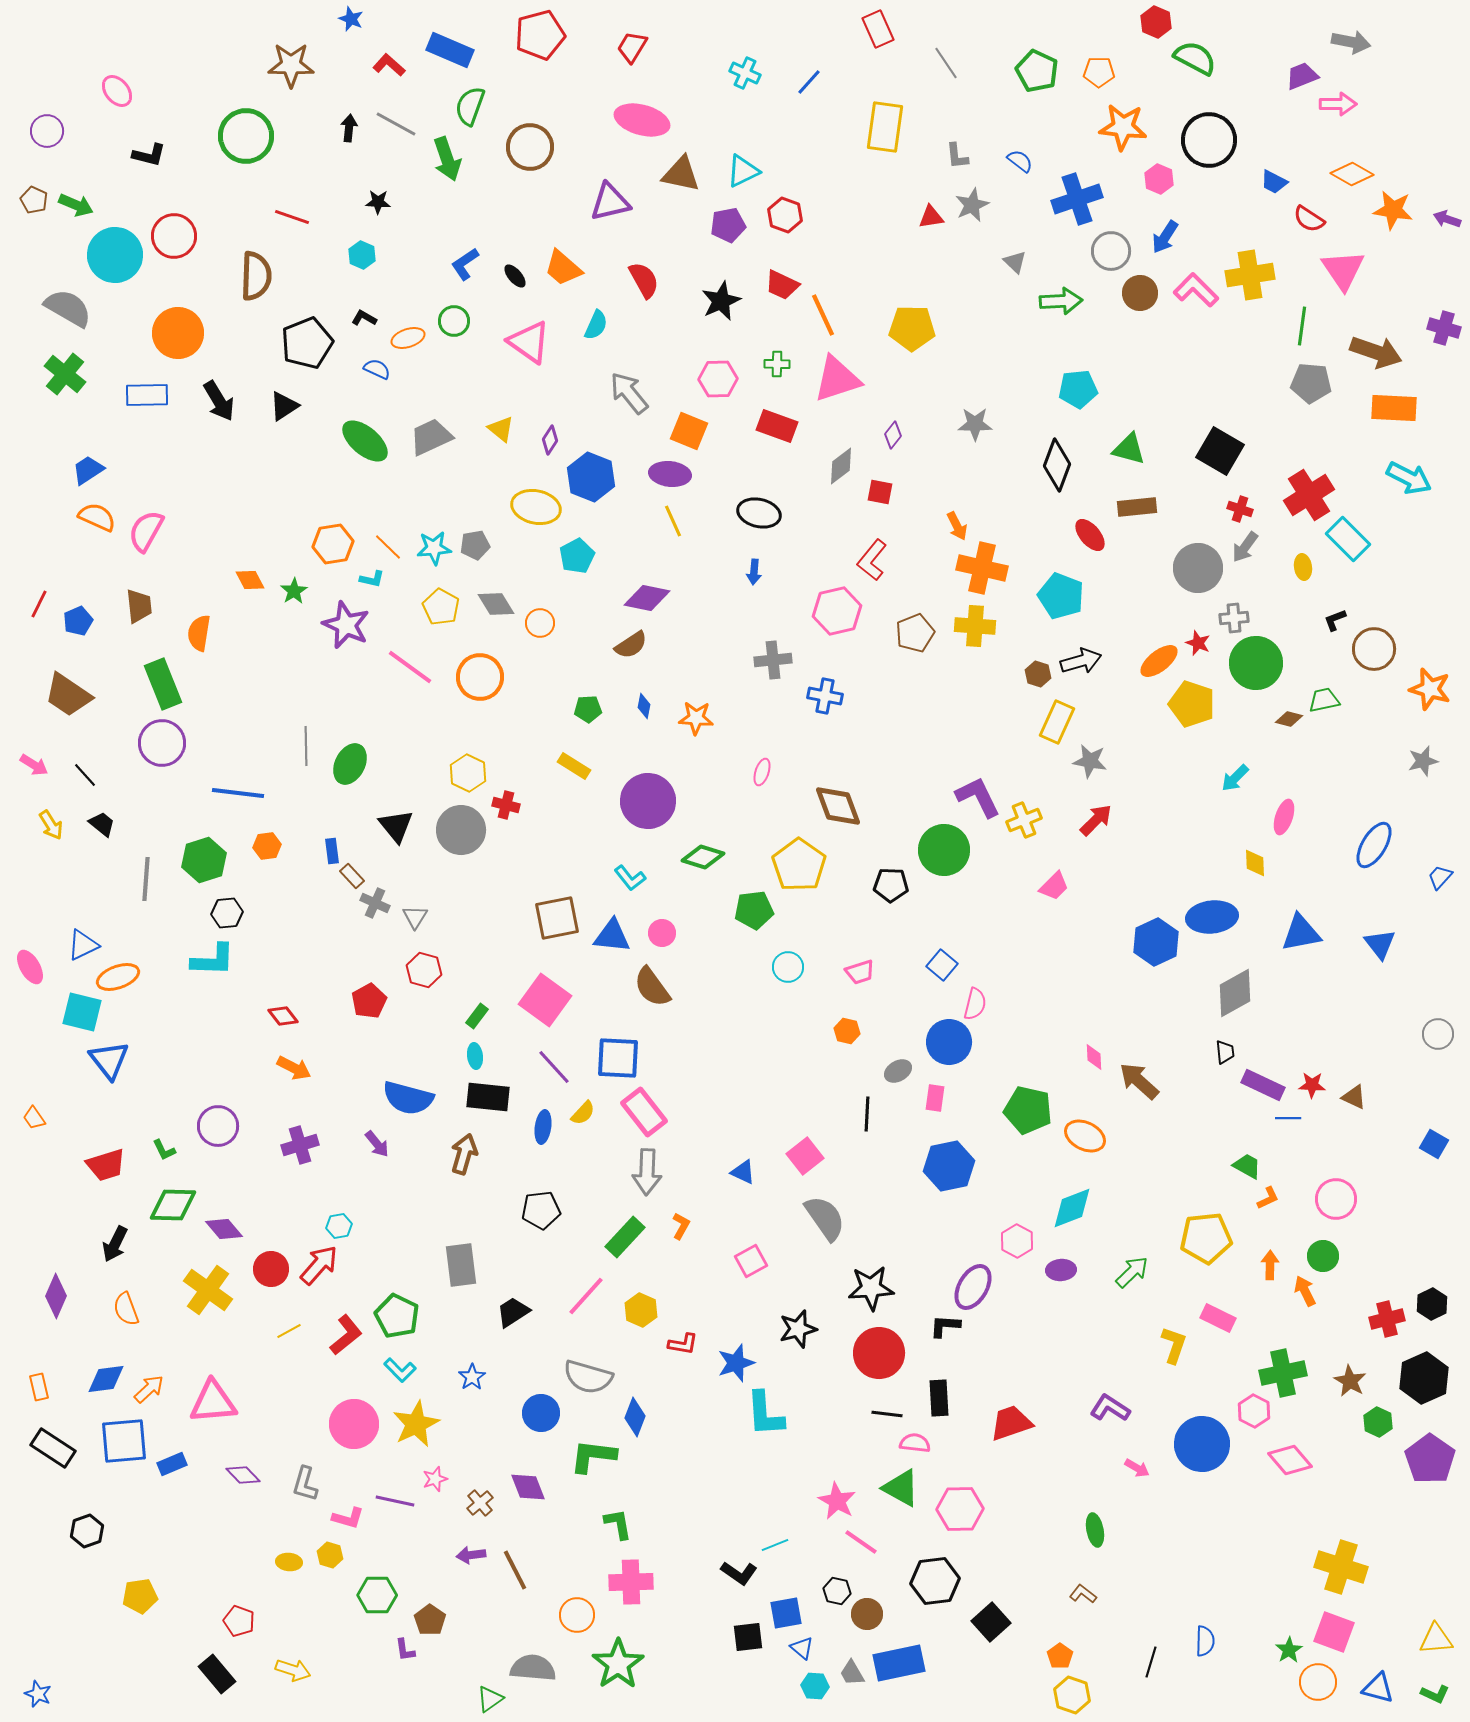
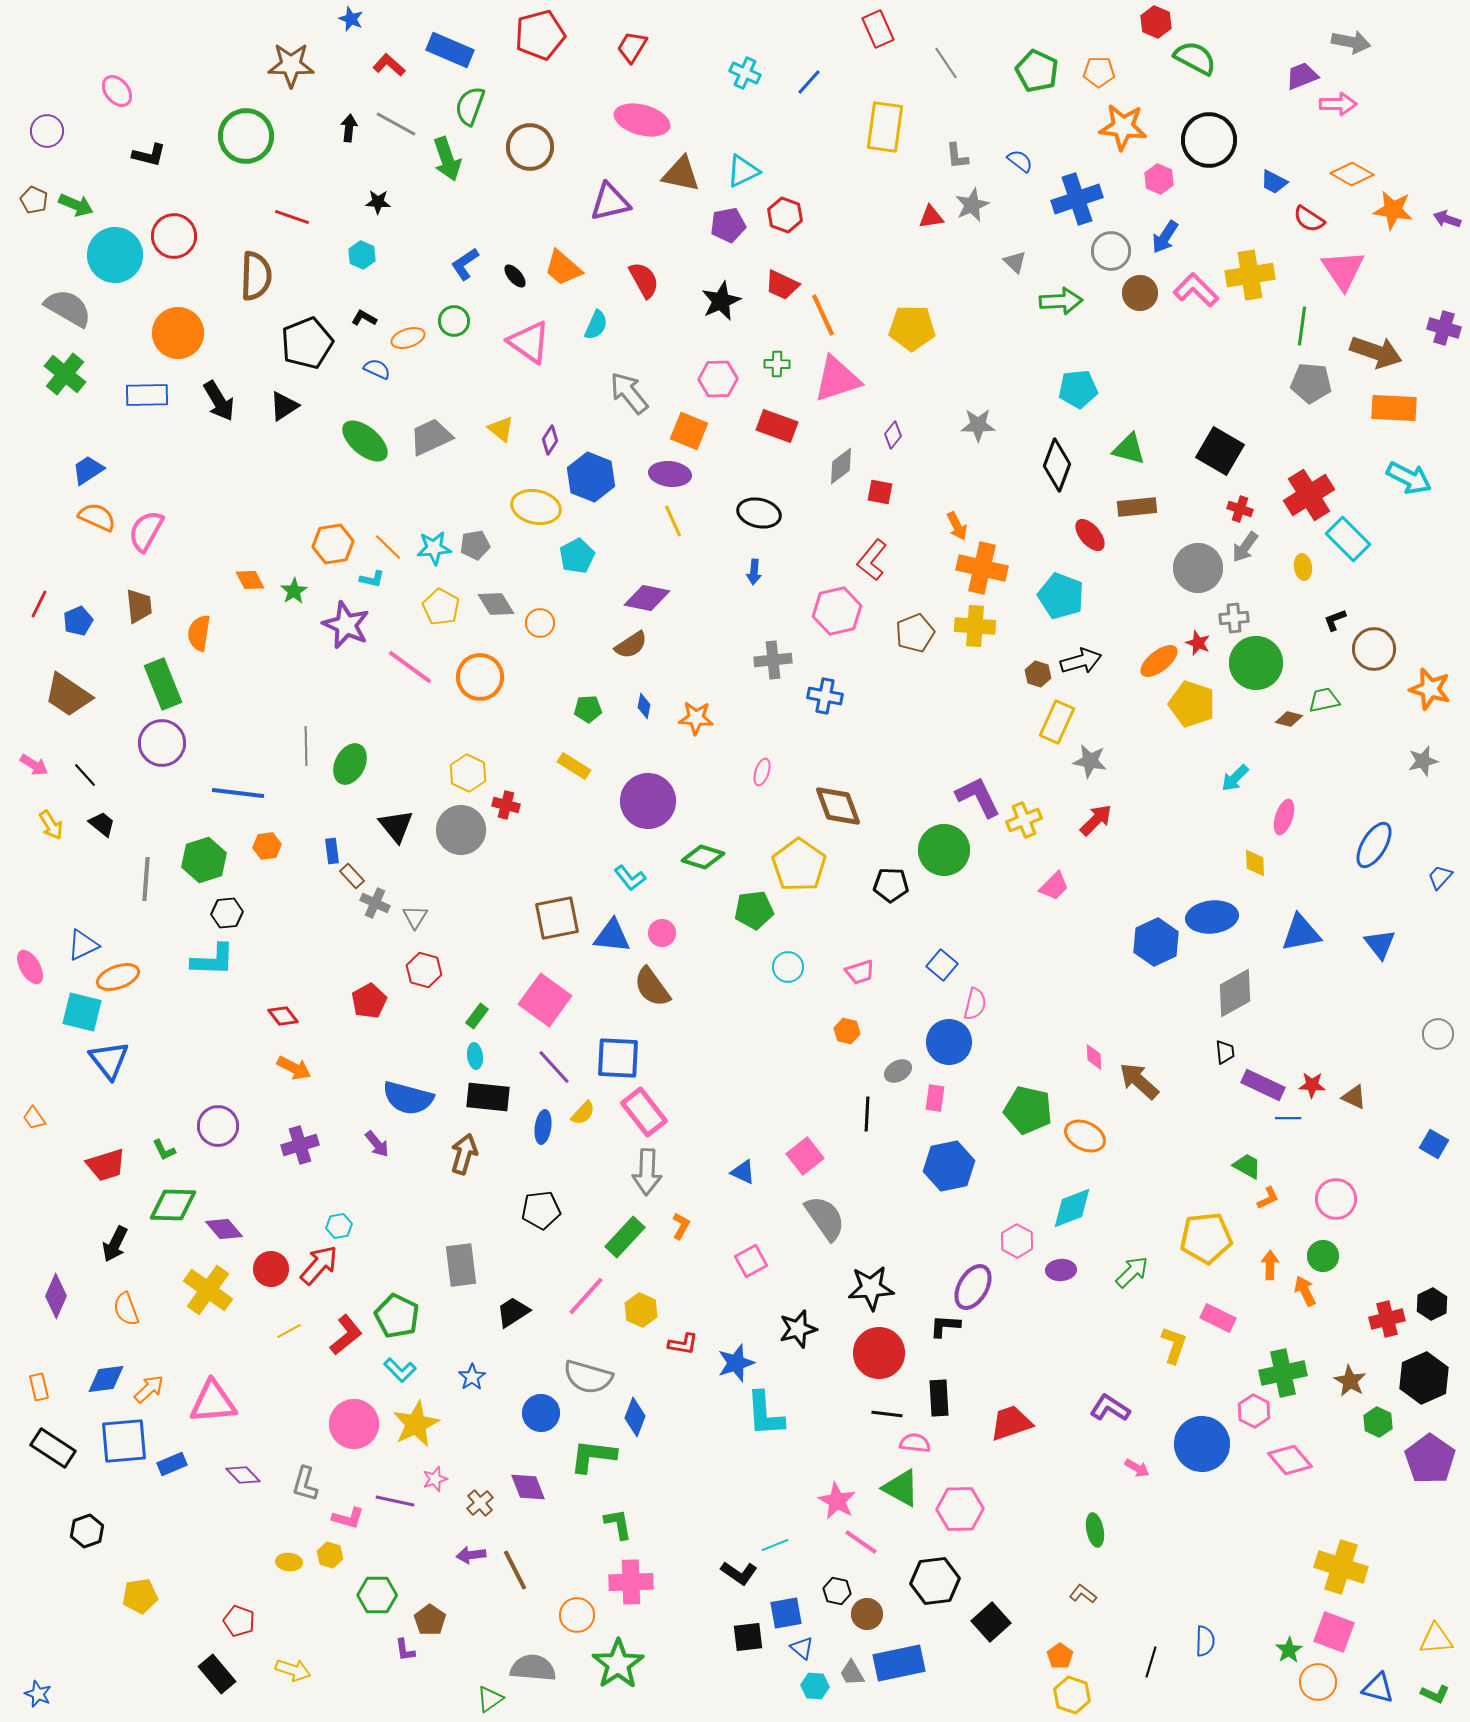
gray star at (975, 424): moved 3 px right, 1 px down
